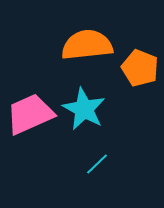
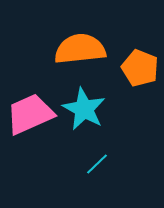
orange semicircle: moved 7 px left, 4 px down
